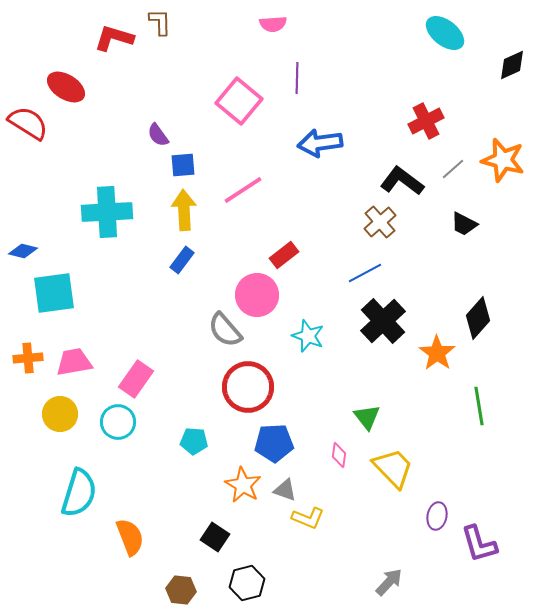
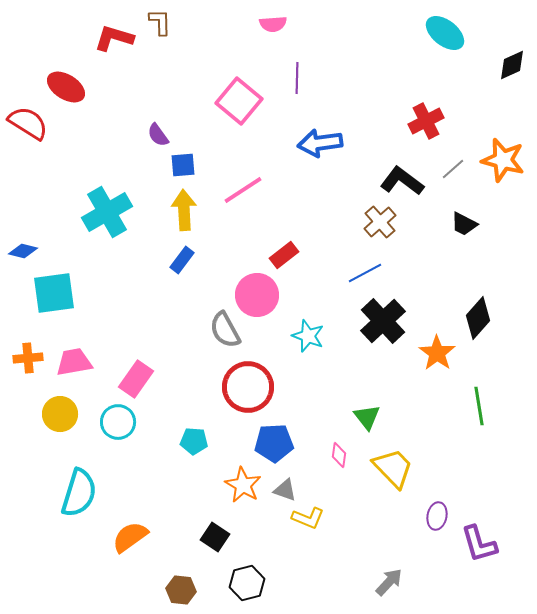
cyan cross at (107, 212): rotated 27 degrees counterclockwise
gray semicircle at (225, 330): rotated 12 degrees clockwise
orange semicircle at (130, 537): rotated 105 degrees counterclockwise
